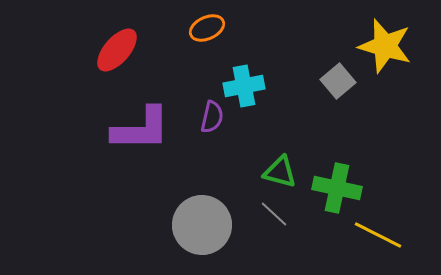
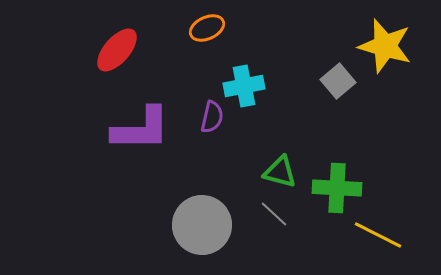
green cross: rotated 9 degrees counterclockwise
